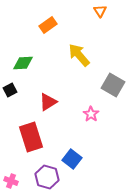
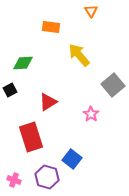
orange triangle: moved 9 px left
orange rectangle: moved 3 px right, 2 px down; rotated 42 degrees clockwise
gray square: rotated 20 degrees clockwise
pink cross: moved 3 px right, 1 px up
